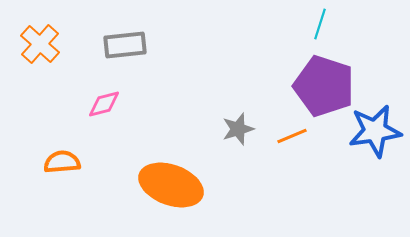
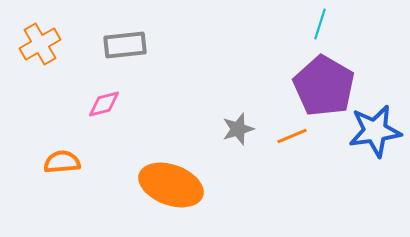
orange cross: rotated 18 degrees clockwise
purple pentagon: rotated 12 degrees clockwise
